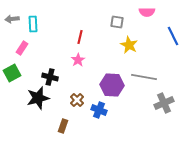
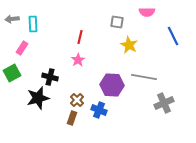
brown rectangle: moved 9 px right, 8 px up
